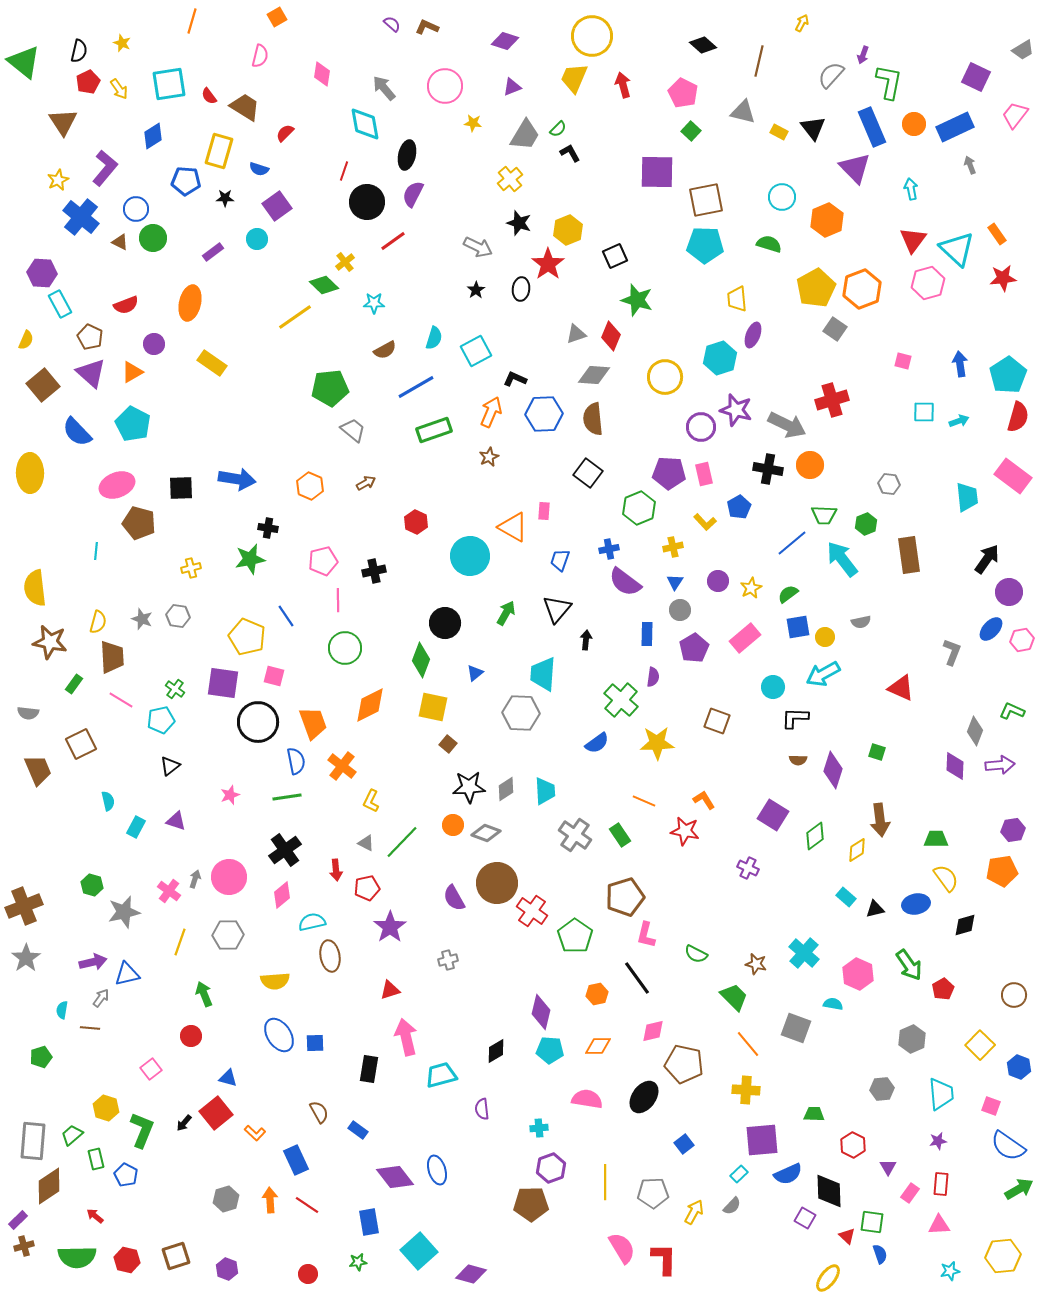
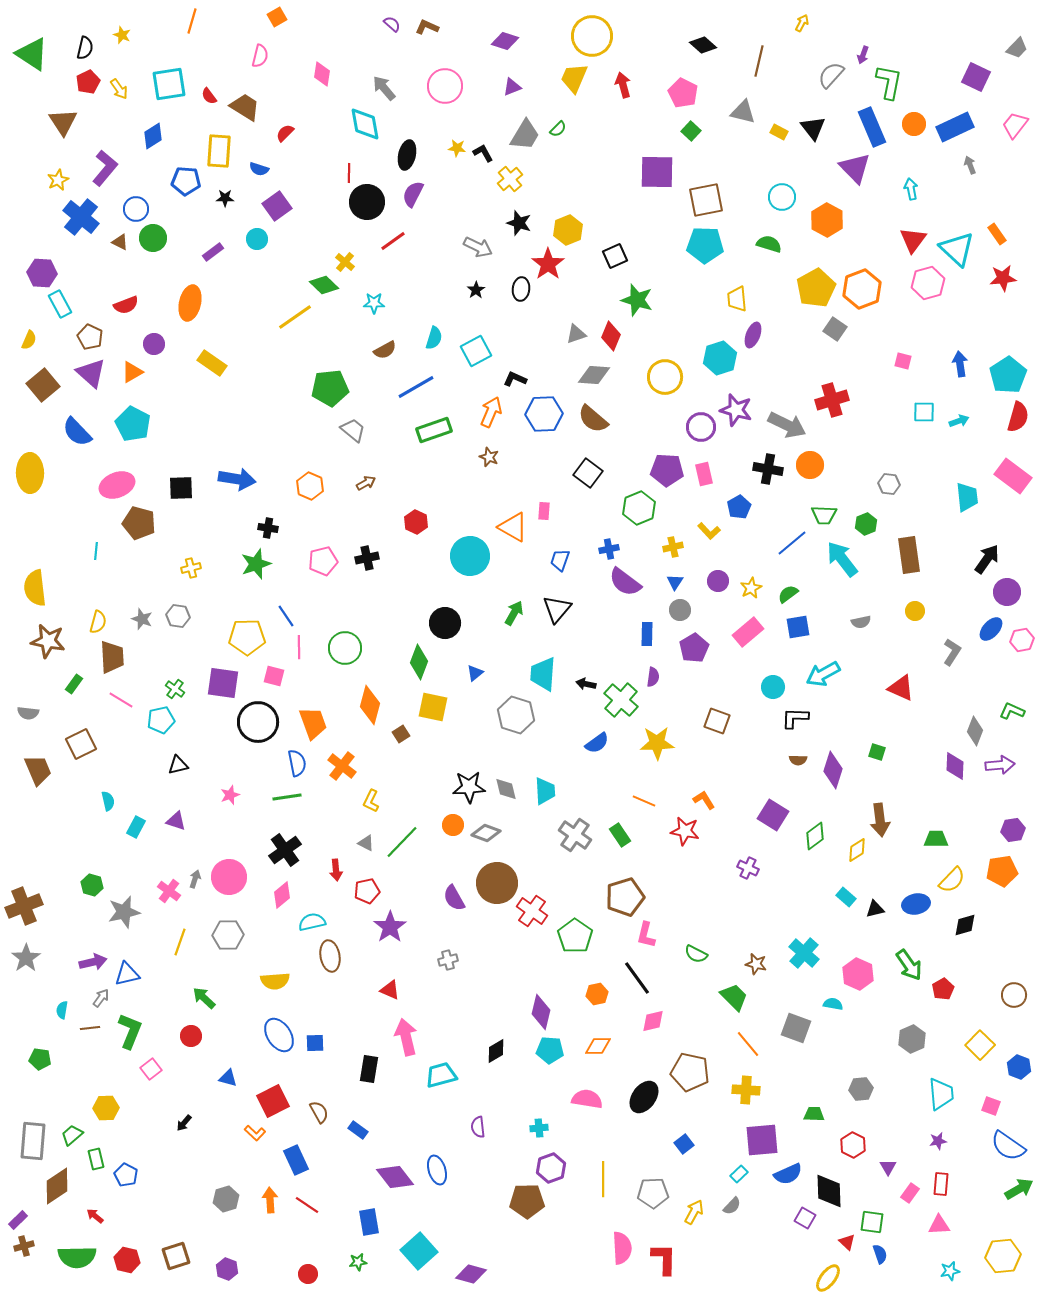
yellow star at (122, 43): moved 8 px up
gray trapezoid at (1023, 50): moved 6 px left, 2 px up; rotated 15 degrees counterclockwise
black semicircle at (79, 51): moved 6 px right, 3 px up
green triangle at (24, 62): moved 8 px right, 8 px up; rotated 6 degrees counterclockwise
pink trapezoid at (1015, 115): moved 10 px down
yellow star at (473, 123): moved 16 px left, 25 px down
yellow rectangle at (219, 151): rotated 12 degrees counterclockwise
black L-shape at (570, 153): moved 87 px left
red line at (344, 171): moved 5 px right, 2 px down; rotated 18 degrees counterclockwise
orange hexagon at (827, 220): rotated 8 degrees counterclockwise
yellow cross at (345, 262): rotated 12 degrees counterclockwise
yellow semicircle at (26, 340): moved 3 px right
brown semicircle at (593, 419): rotated 44 degrees counterclockwise
brown star at (489, 457): rotated 24 degrees counterclockwise
purple pentagon at (669, 473): moved 2 px left, 3 px up
yellow L-shape at (705, 522): moved 4 px right, 9 px down
green star at (250, 559): moved 6 px right, 5 px down; rotated 8 degrees counterclockwise
black cross at (374, 571): moved 7 px left, 13 px up
purple circle at (1009, 592): moved 2 px left
pink line at (338, 600): moved 39 px left, 47 px down
green arrow at (506, 613): moved 8 px right
yellow pentagon at (247, 637): rotated 24 degrees counterclockwise
yellow circle at (825, 637): moved 90 px right, 26 px up
pink rectangle at (745, 638): moved 3 px right, 6 px up
black arrow at (586, 640): moved 44 px down; rotated 84 degrees counterclockwise
brown star at (50, 642): moved 2 px left, 1 px up
gray L-shape at (952, 652): rotated 12 degrees clockwise
green diamond at (421, 660): moved 2 px left, 2 px down
orange diamond at (370, 705): rotated 48 degrees counterclockwise
gray hexagon at (521, 713): moved 5 px left, 2 px down; rotated 15 degrees clockwise
brown square at (448, 744): moved 47 px left, 10 px up; rotated 18 degrees clockwise
blue semicircle at (296, 761): moved 1 px right, 2 px down
black triangle at (170, 766): moved 8 px right, 1 px up; rotated 25 degrees clockwise
gray diamond at (506, 789): rotated 70 degrees counterclockwise
yellow semicircle at (946, 878): moved 6 px right, 2 px down; rotated 80 degrees clockwise
red pentagon at (367, 888): moved 3 px down
red triangle at (390, 990): rotated 40 degrees clockwise
green arrow at (204, 994): moved 4 px down; rotated 25 degrees counterclockwise
brown line at (90, 1028): rotated 12 degrees counterclockwise
pink diamond at (653, 1031): moved 10 px up
green pentagon at (41, 1057): moved 1 px left, 2 px down; rotated 25 degrees clockwise
brown pentagon at (684, 1064): moved 6 px right, 8 px down
gray hexagon at (882, 1089): moved 21 px left
yellow hexagon at (106, 1108): rotated 20 degrees counterclockwise
purple semicircle at (482, 1109): moved 4 px left, 18 px down
red square at (216, 1113): moved 57 px right, 12 px up; rotated 12 degrees clockwise
green L-shape at (142, 1130): moved 12 px left, 99 px up
yellow line at (605, 1182): moved 2 px left, 3 px up
brown diamond at (49, 1186): moved 8 px right
brown pentagon at (531, 1204): moved 4 px left, 3 px up
red triangle at (847, 1236): moved 6 px down
pink semicircle at (622, 1248): rotated 28 degrees clockwise
